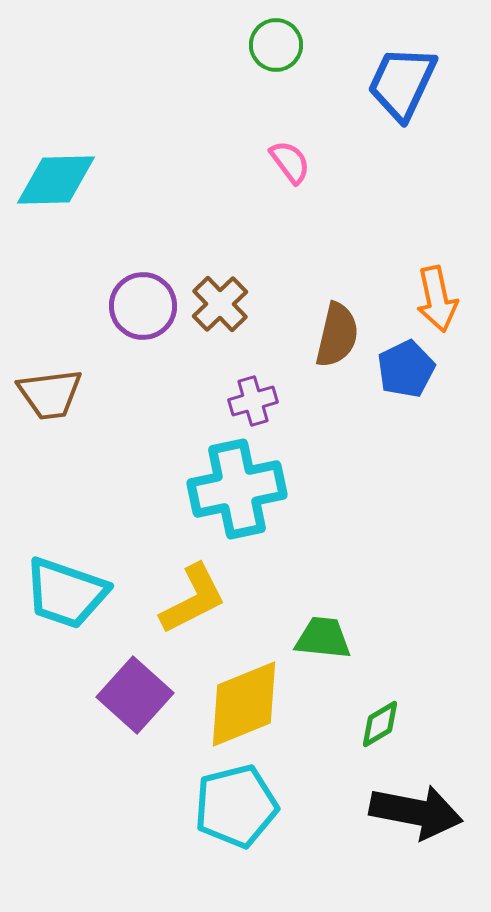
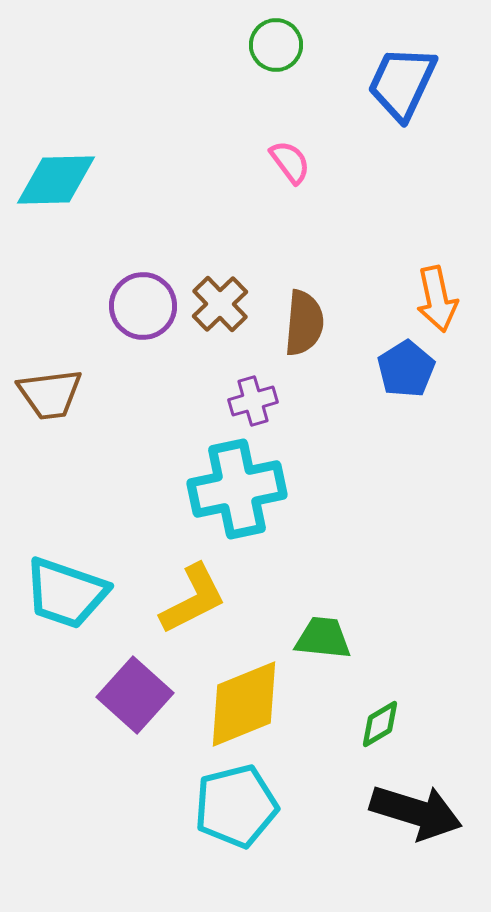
brown semicircle: moved 33 px left, 12 px up; rotated 8 degrees counterclockwise
blue pentagon: rotated 6 degrees counterclockwise
black arrow: rotated 6 degrees clockwise
